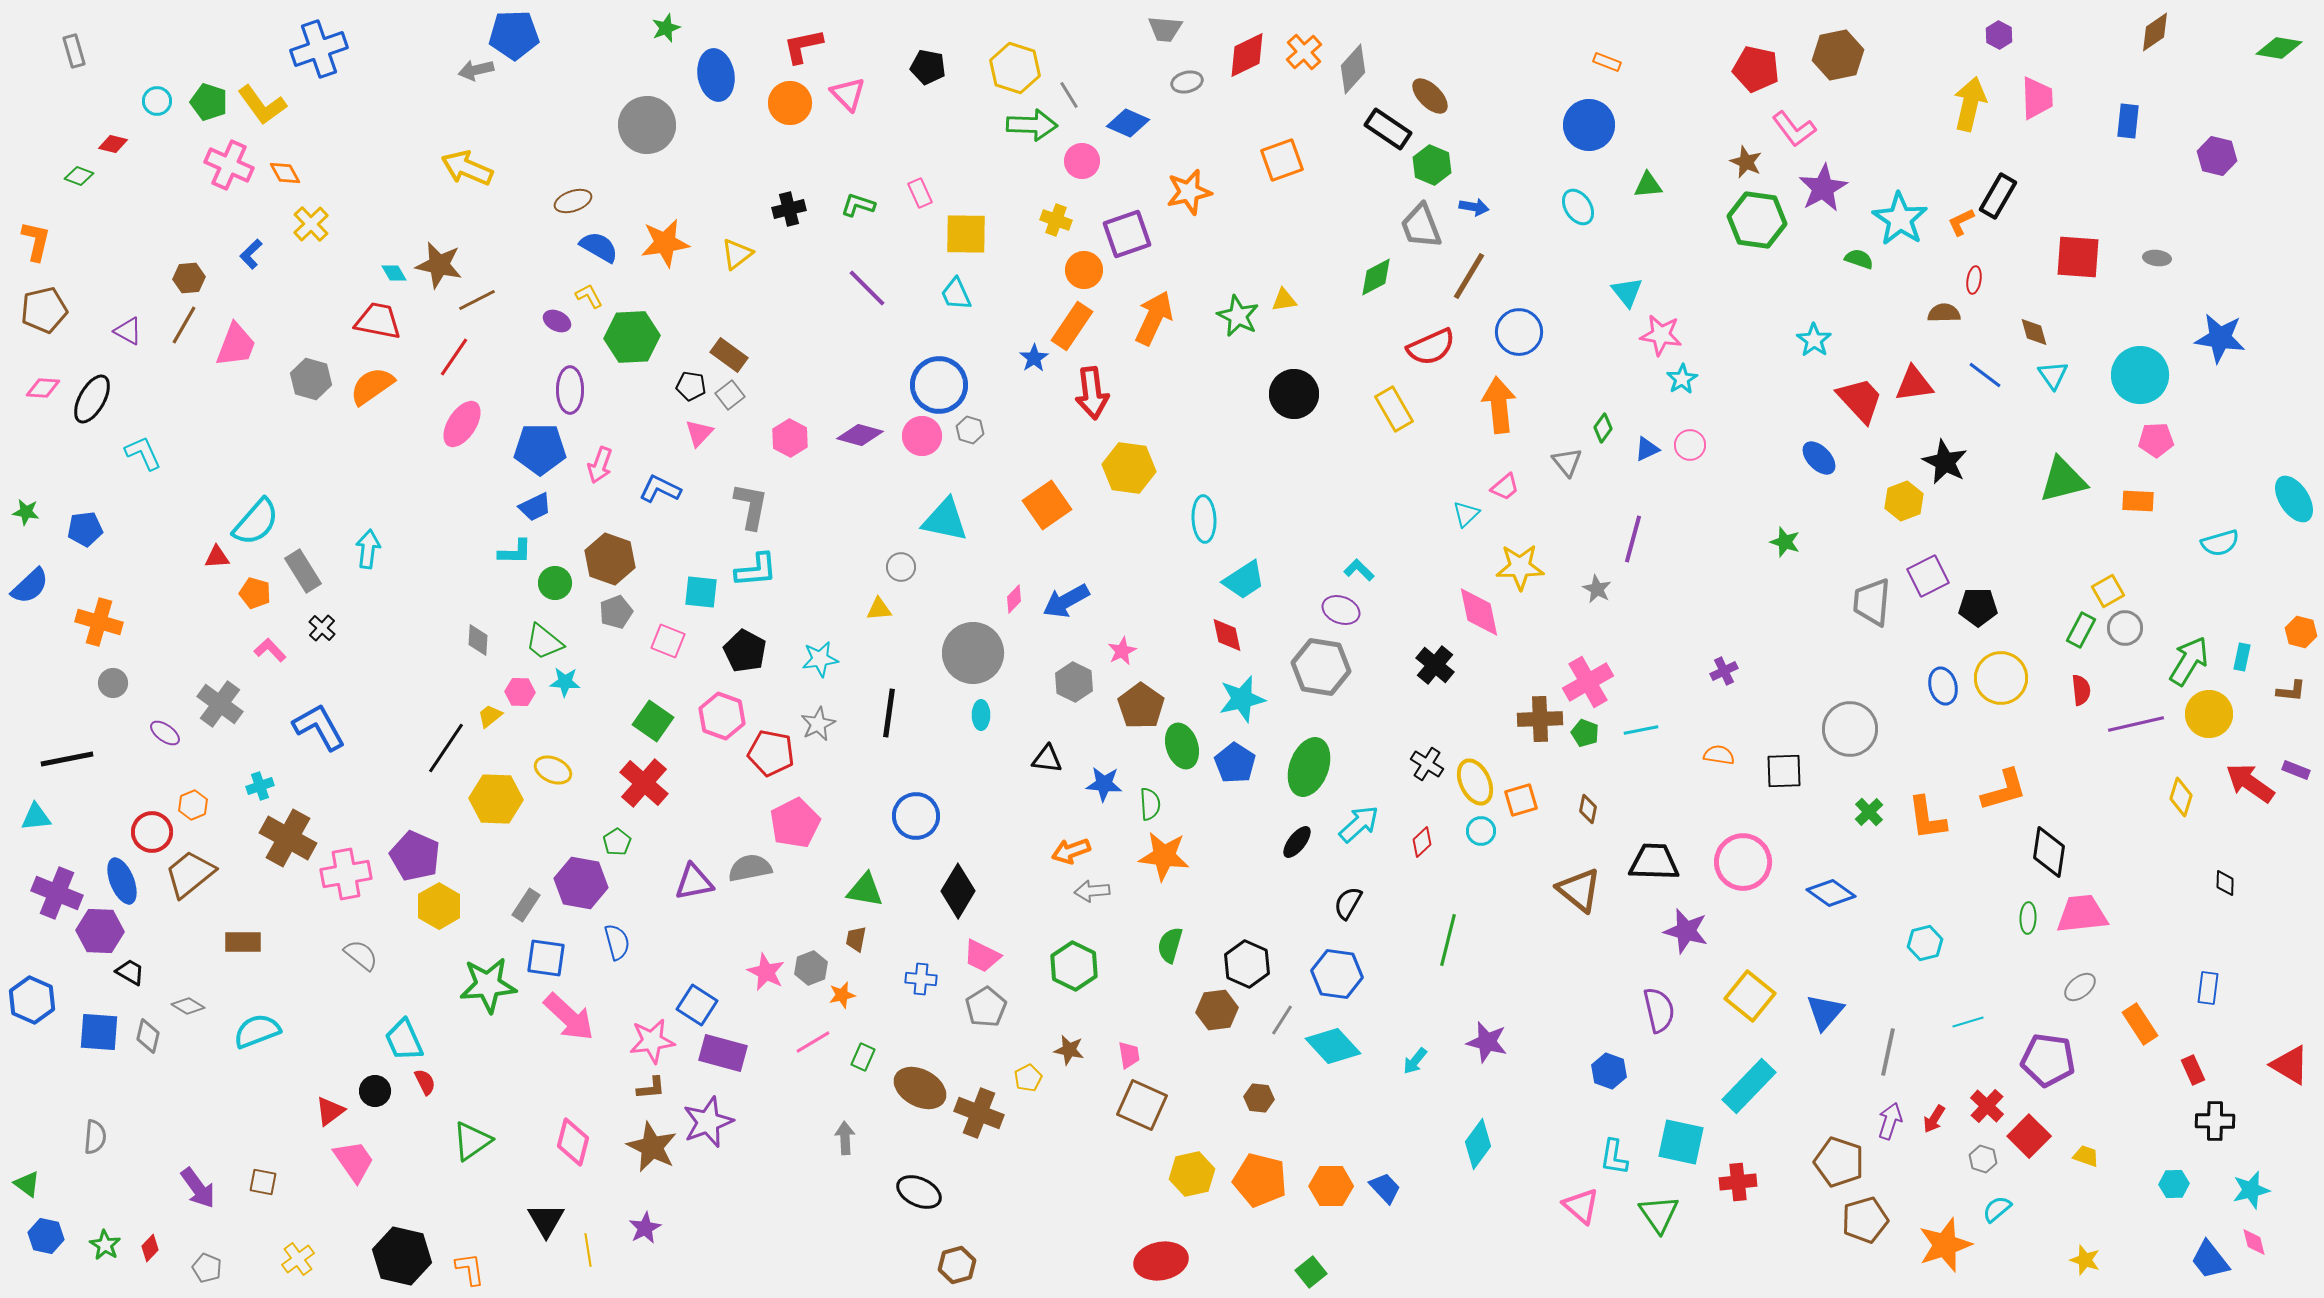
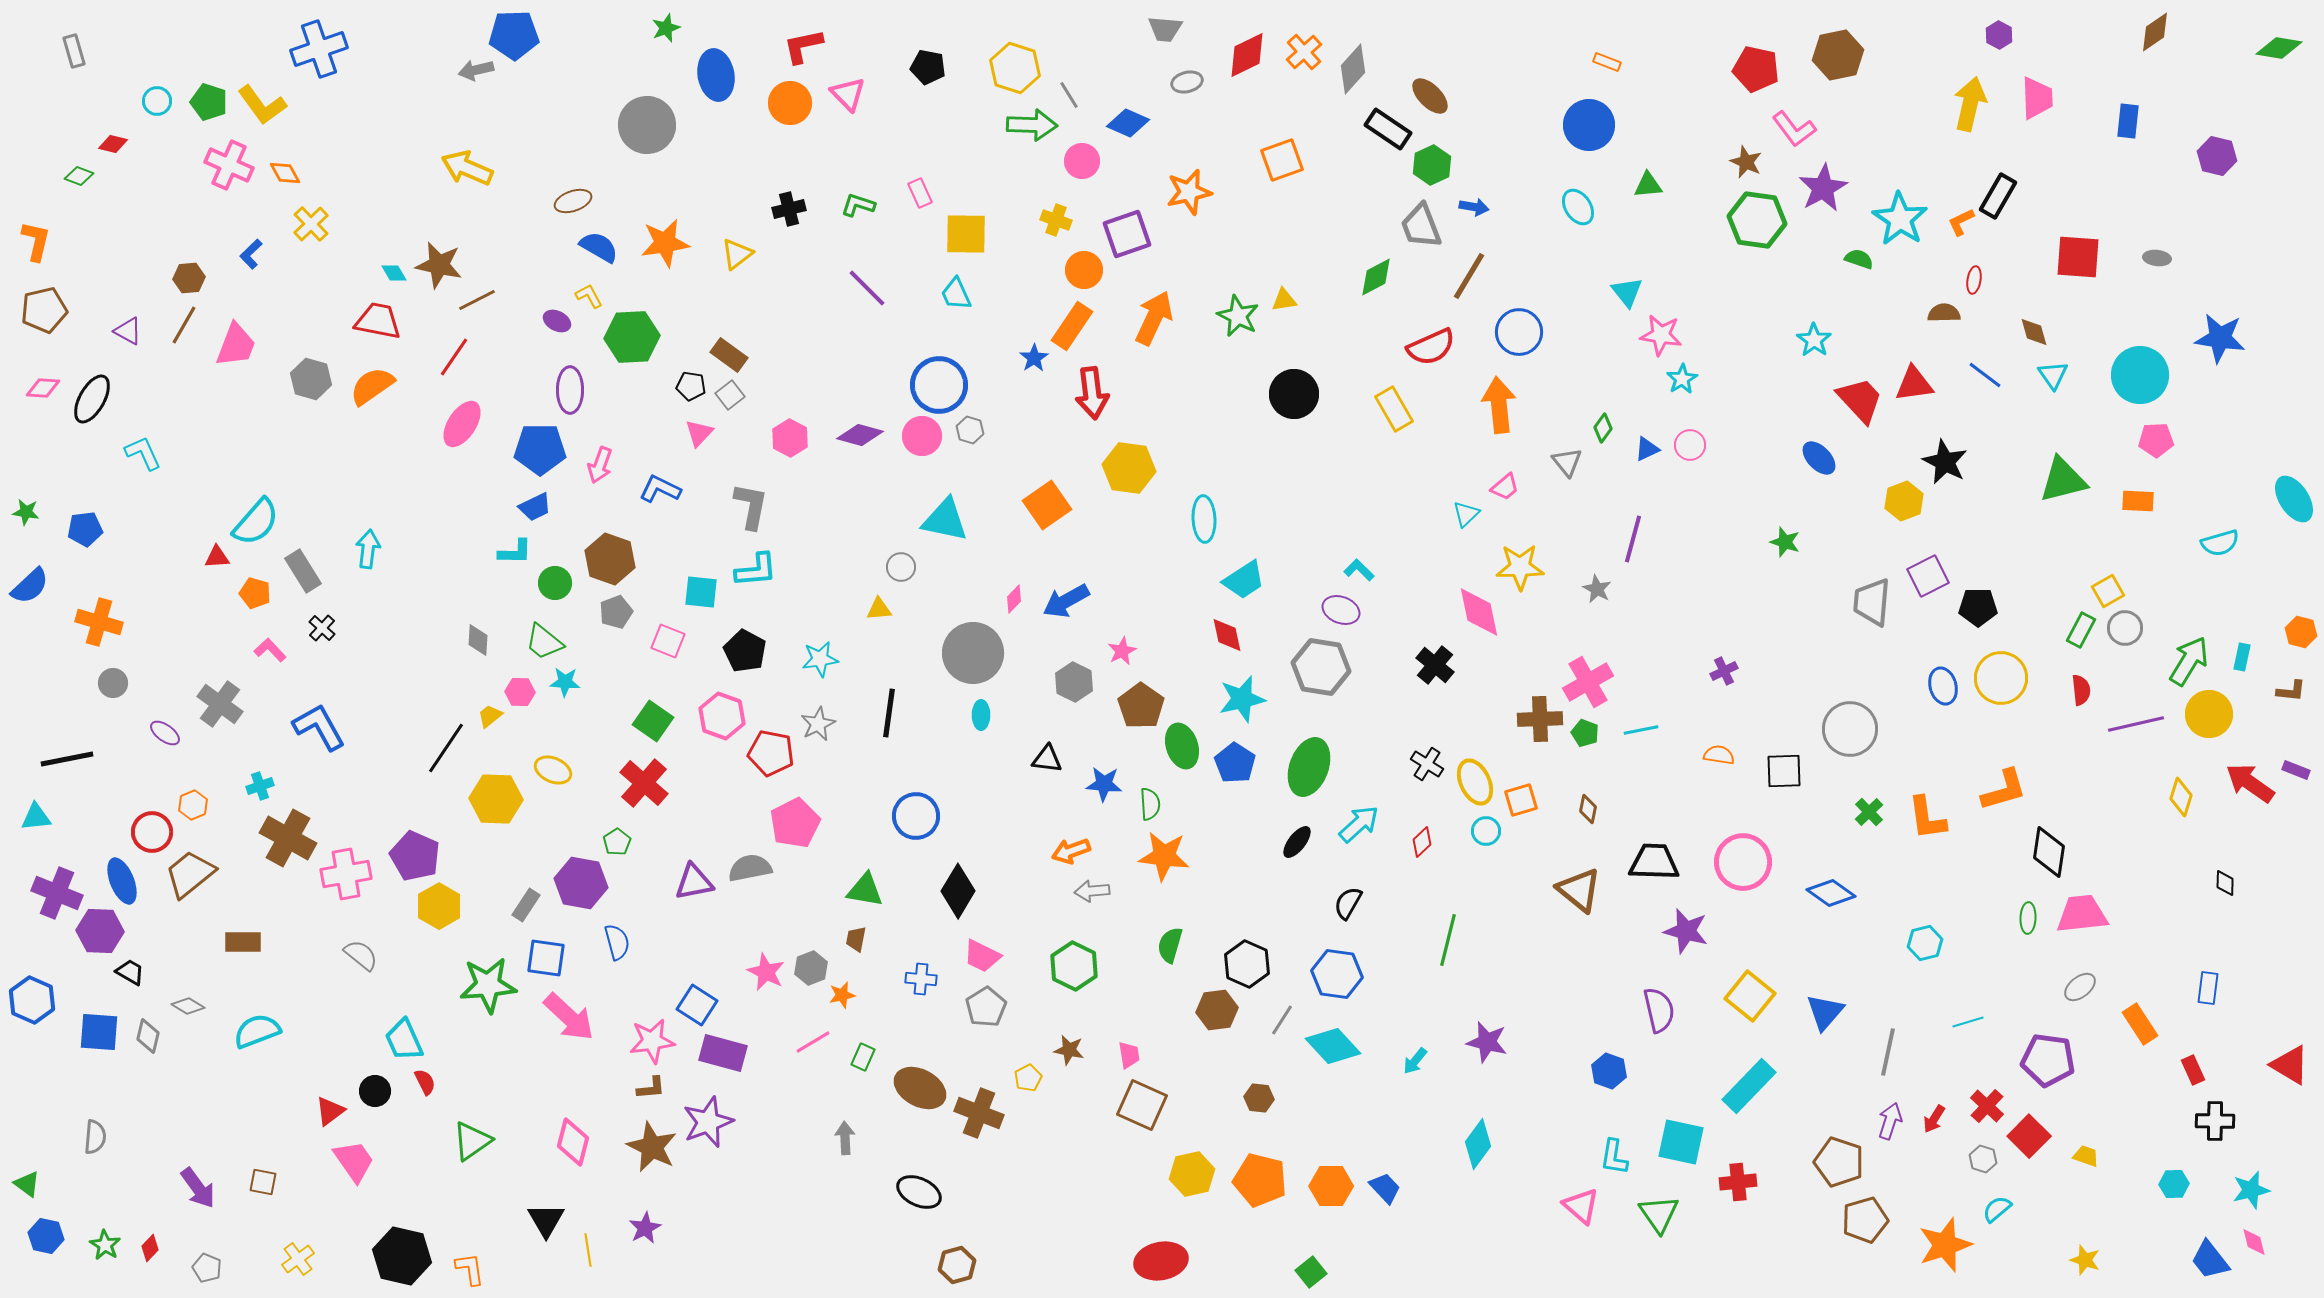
green hexagon at (1432, 165): rotated 12 degrees clockwise
cyan circle at (1481, 831): moved 5 px right
